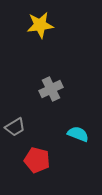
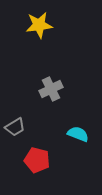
yellow star: moved 1 px left
